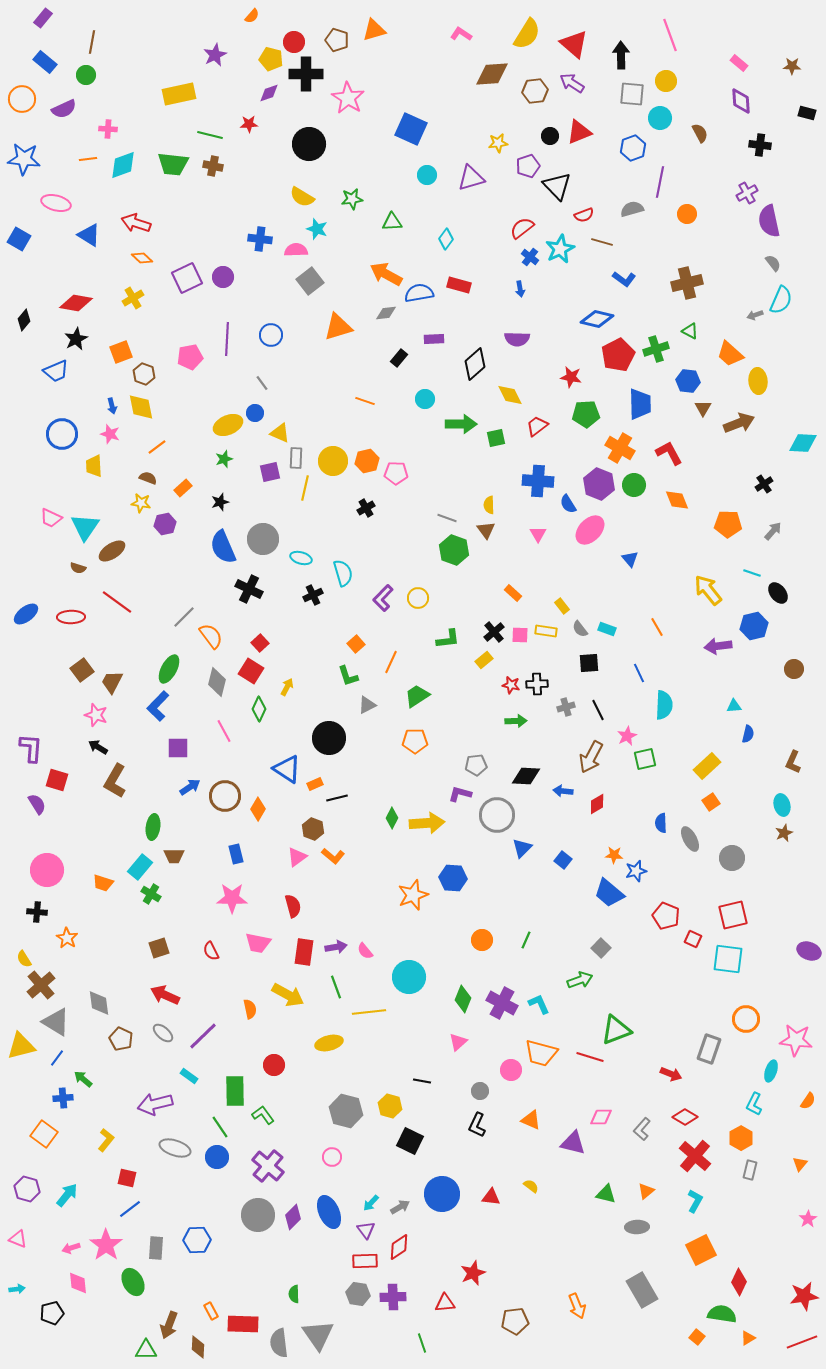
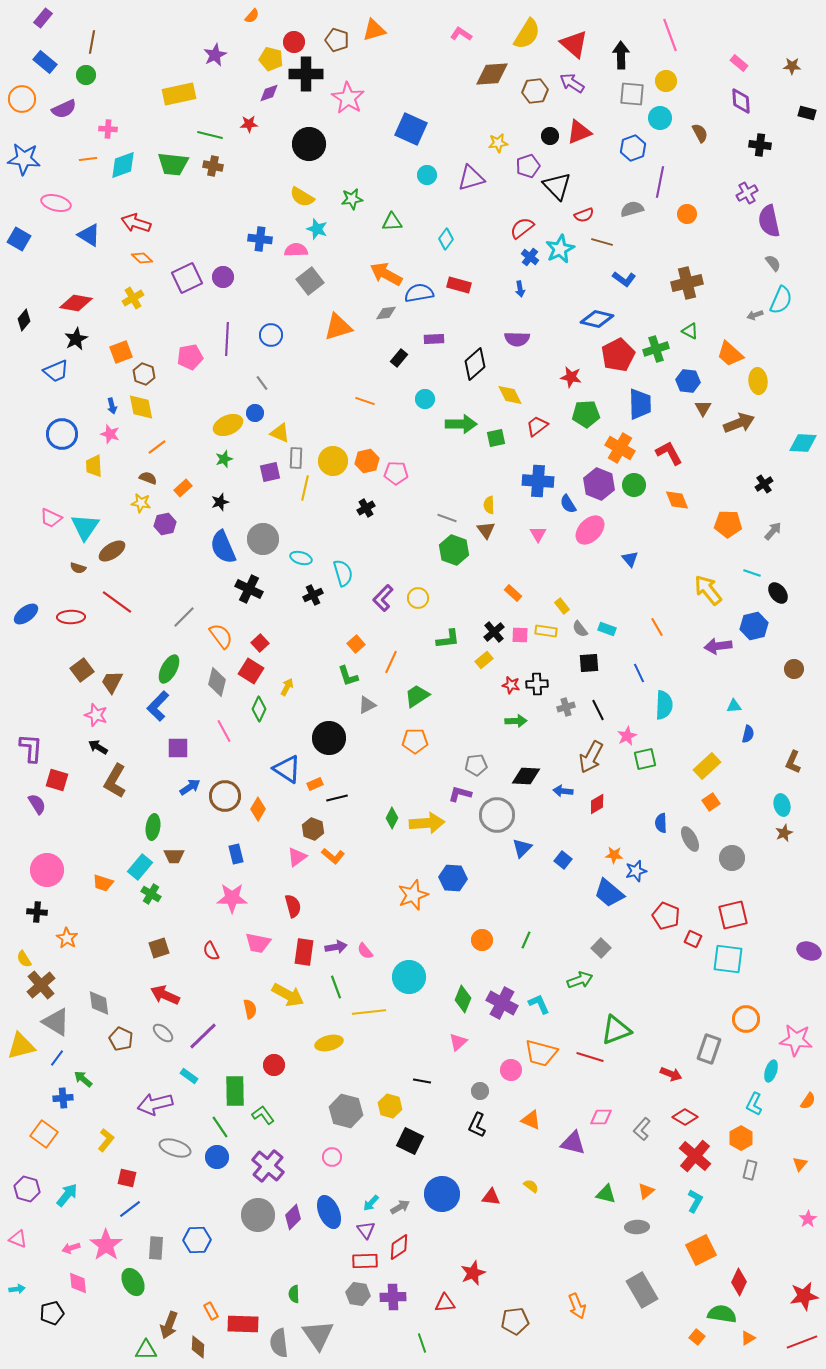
orange semicircle at (211, 636): moved 10 px right
